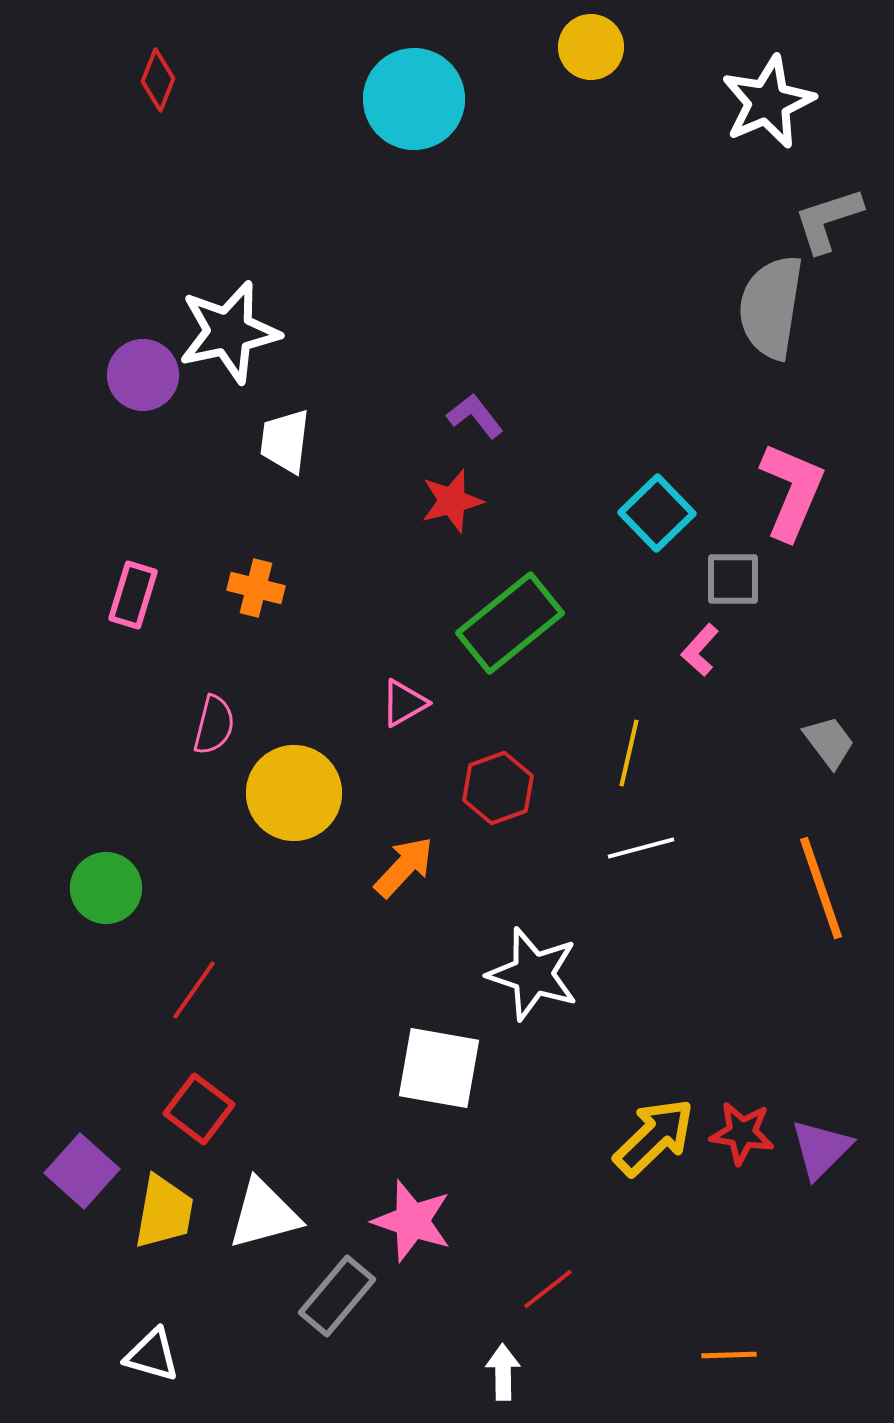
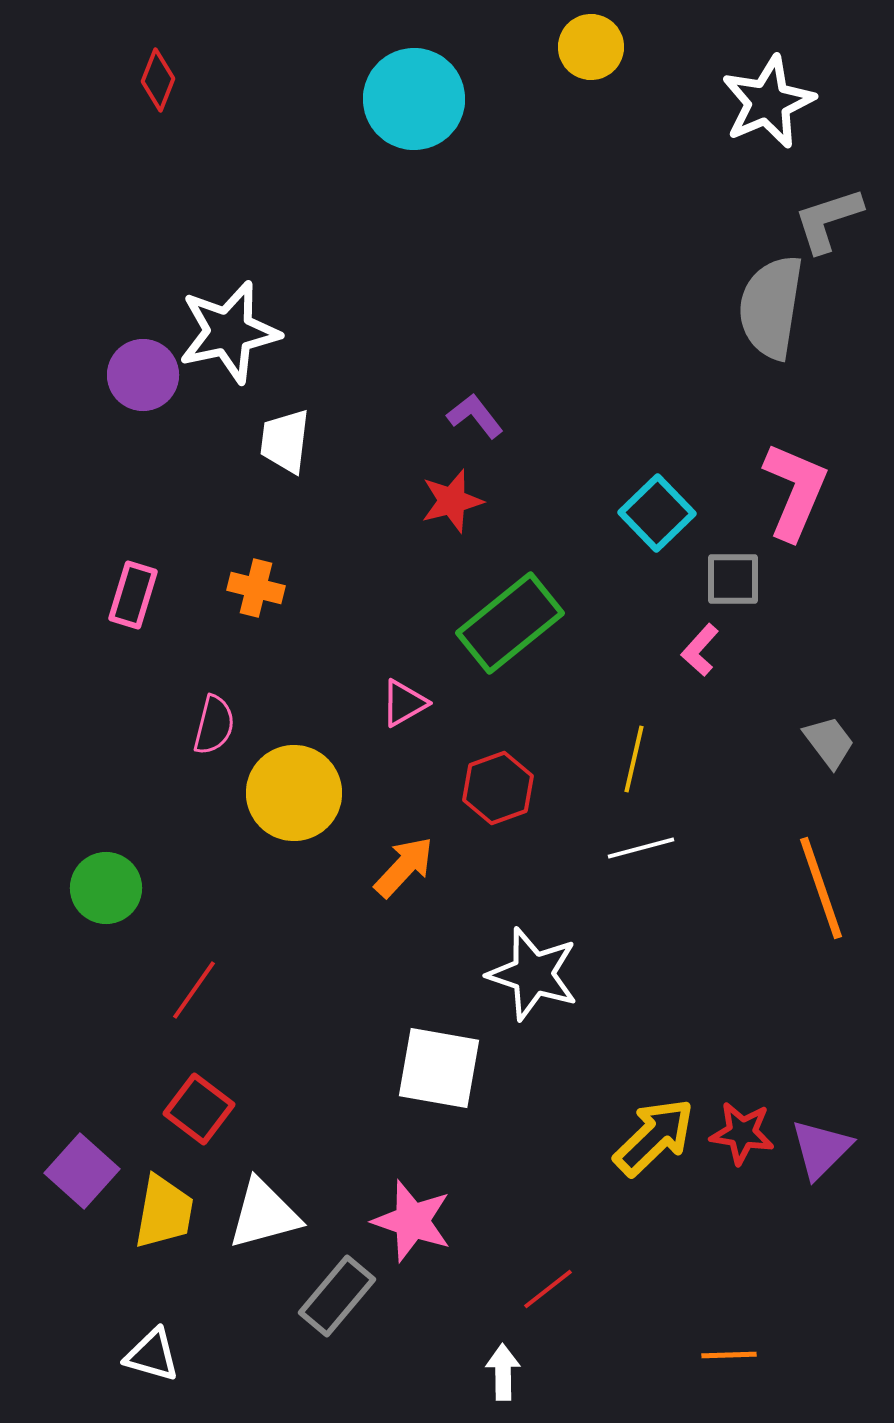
pink L-shape at (792, 491): moved 3 px right
yellow line at (629, 753): moved 5 px right, 6 px down
